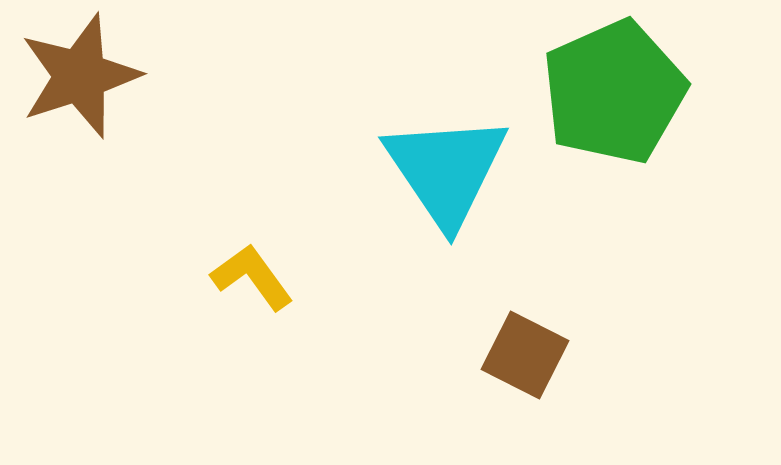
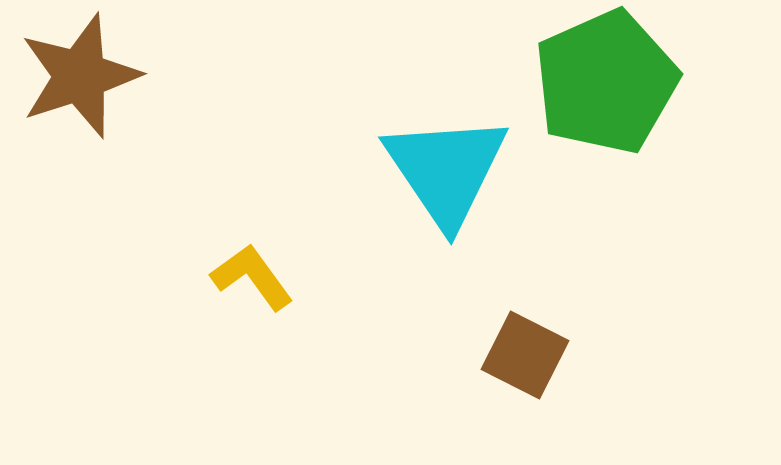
green pentagon: moved 8 px left, 10 px up
